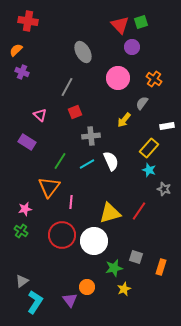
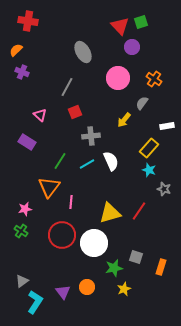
red triangle: moved 1 px down
white circle: moved 2 px down
purple triangle: moved 7 px left, 8 px up
